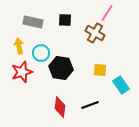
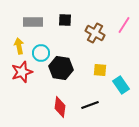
pink line: moved 17 px right, 12 px down
gray rectangle: rotated 12 degrees counterclockwise
